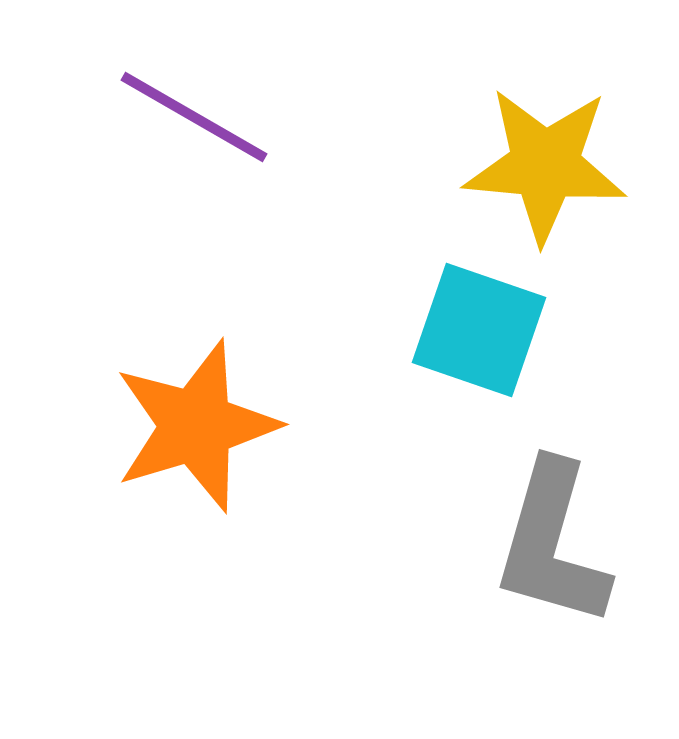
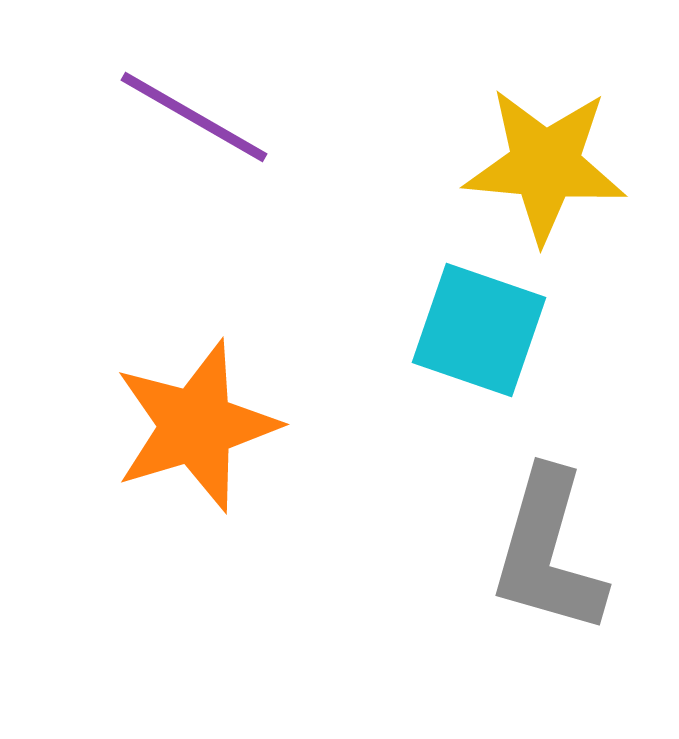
gray L-shape: moved 4 px left, 8 px down
